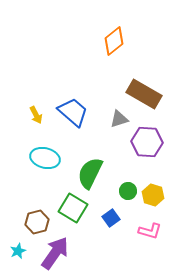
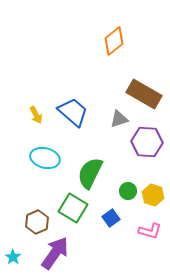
brown hexagon: rotated 10 degrees counterclockwise
cyan star: moved 5 px left, 6 px down; rotated 14 degrees counterclockwise
